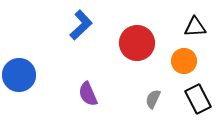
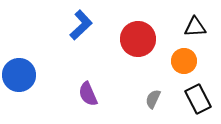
red circle: moved 1 px right, 4 px up
